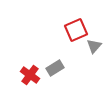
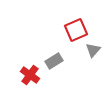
gray triangle: moved 1 px left, 4 px down
gray rectangle: moved 1 px left, 7 px up
